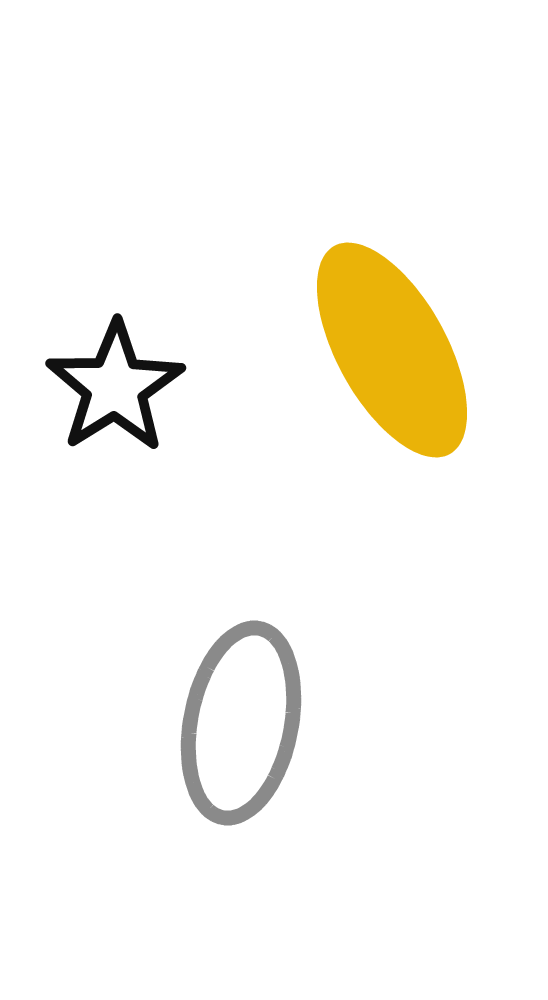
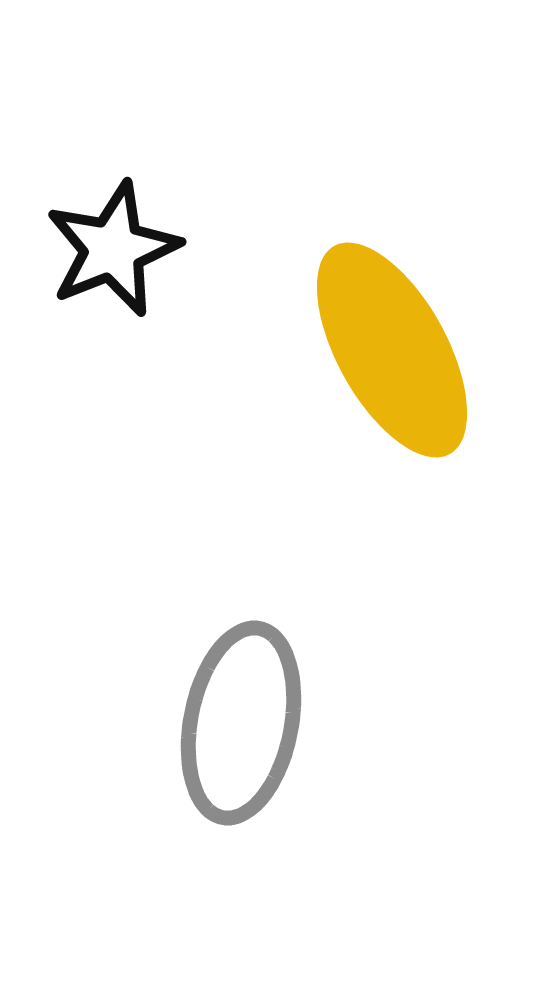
black star: moved 2 px left, 138 px up; rotated 10 degrees clockwise
